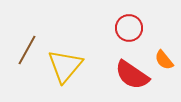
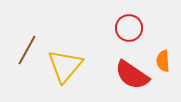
orange semicircle: moved 1 px left, 1 px down; rotated 35 degrees clockwise
